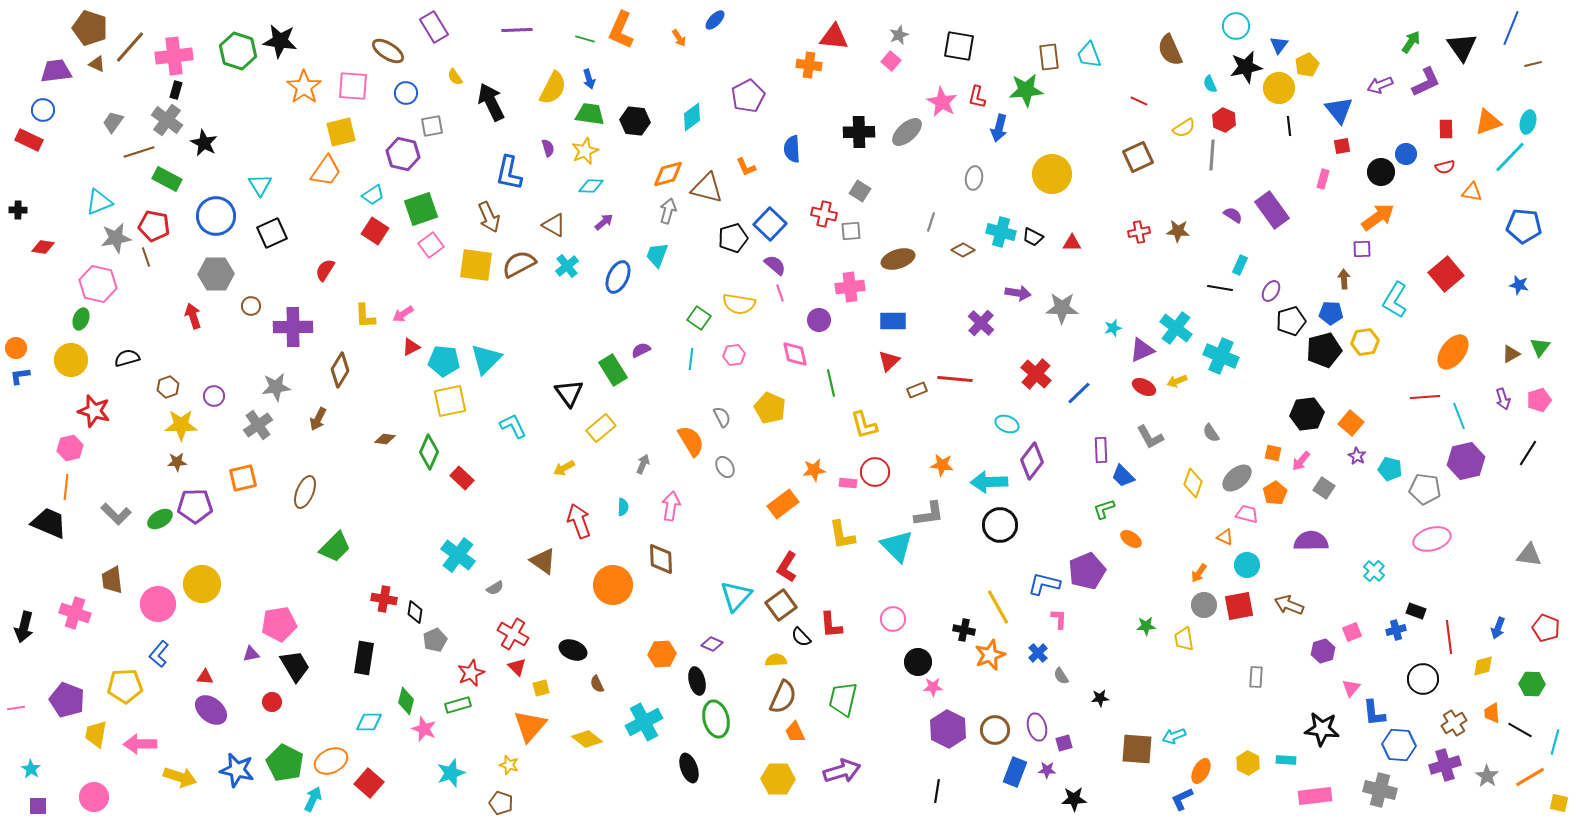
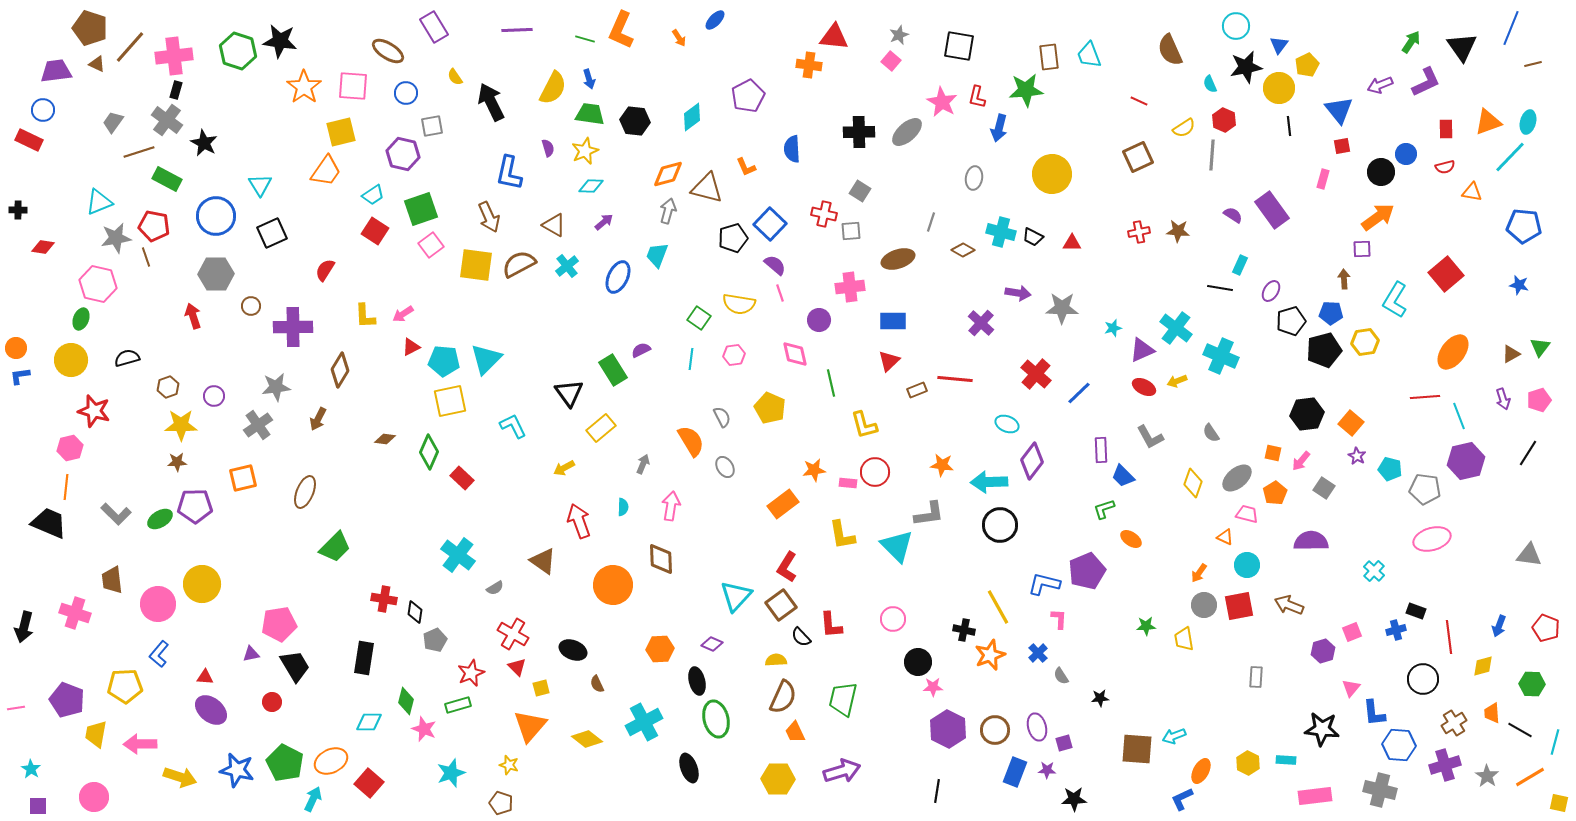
blue arrow at (1498, 628): moved 1 px right, 2 px up
orange hexagon at (662, 654): moved 2 px left, 5 px up
